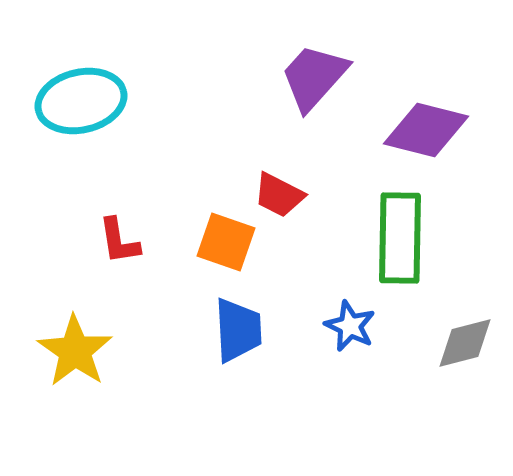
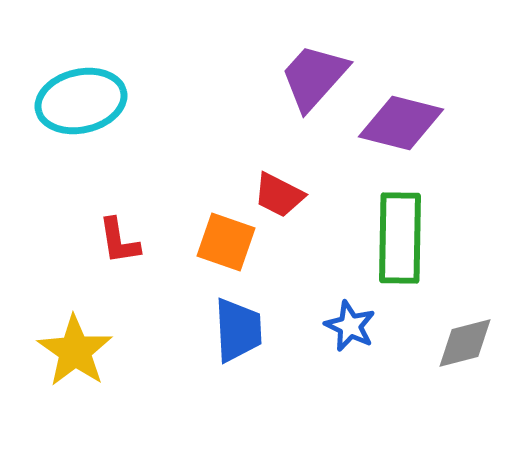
purple diamond: moved 25 px left, 7 px up
